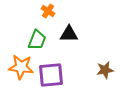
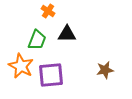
black triangle: moved 2 px left
orange star: moved 1 px up; rotated 20 degrees clockwise
